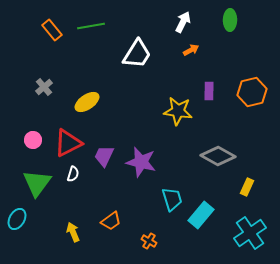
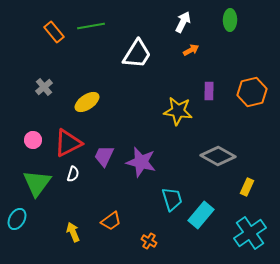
orange rectangle: moved 2 px right, 2 px down
